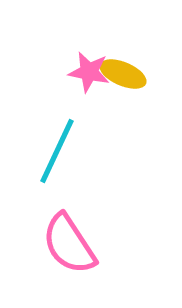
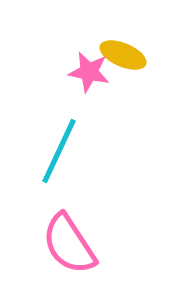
yellow ellipse: moved 19 px up
cyan line: moved 2 px right
